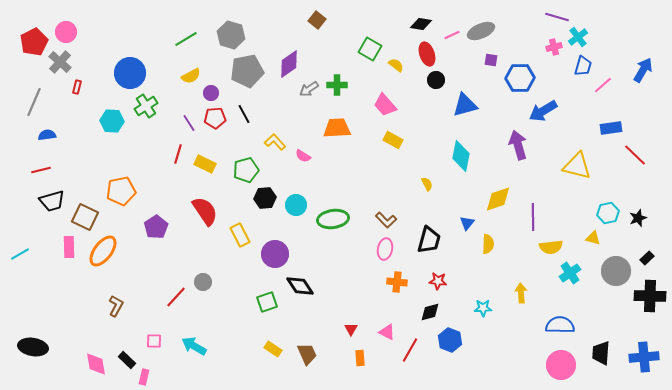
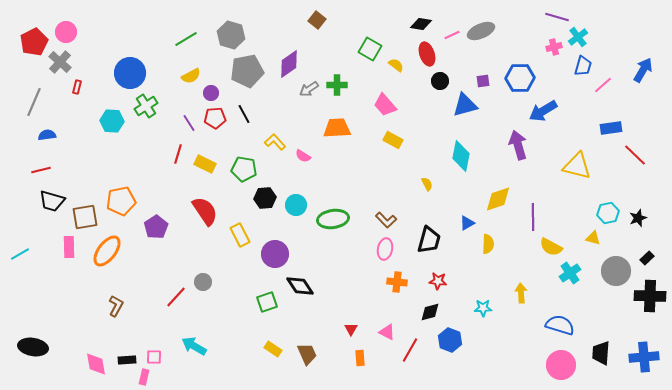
purple square at (491, 60): moved 8 px left, 21 px down; rotated 16 degrees counterclockwise
black circle at (436, 80): moved 4 px right, 1 px down
green pentagon at (246, 170): moved 2 px left, 1 px up; rotated 25 degrees clockwise
orange pentagon at (121, 191): moved 10 px down
black trapezoid at (52, 201): rotated 32 degrees clockwise
brown square at (85, 217): rotated 36 degrees counterclockwise
blue triangle at (467, 223): rotated 21 degrees clockwise
yellow semicircle at (551, 247): rotated 35 degrees clockwise
orange ellipse at (103, 251): moved 4 px right
blue semicircle at (560, 325): rotated 16 degrees clockwise
pink square at (154, 341): moved 16 px down
black rectangle at (127, 360): rotated 48 degrees counterclockwise
